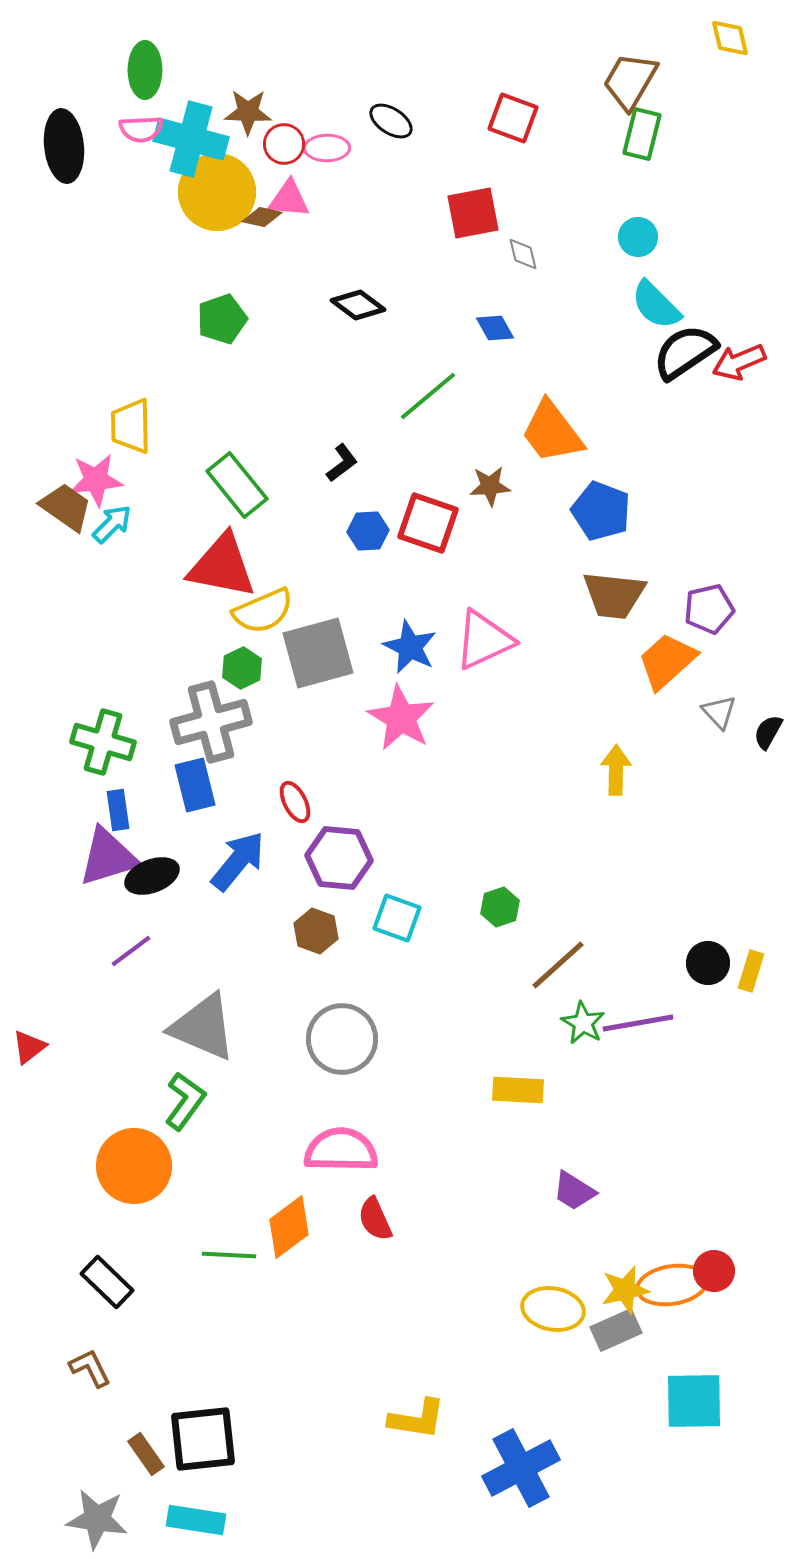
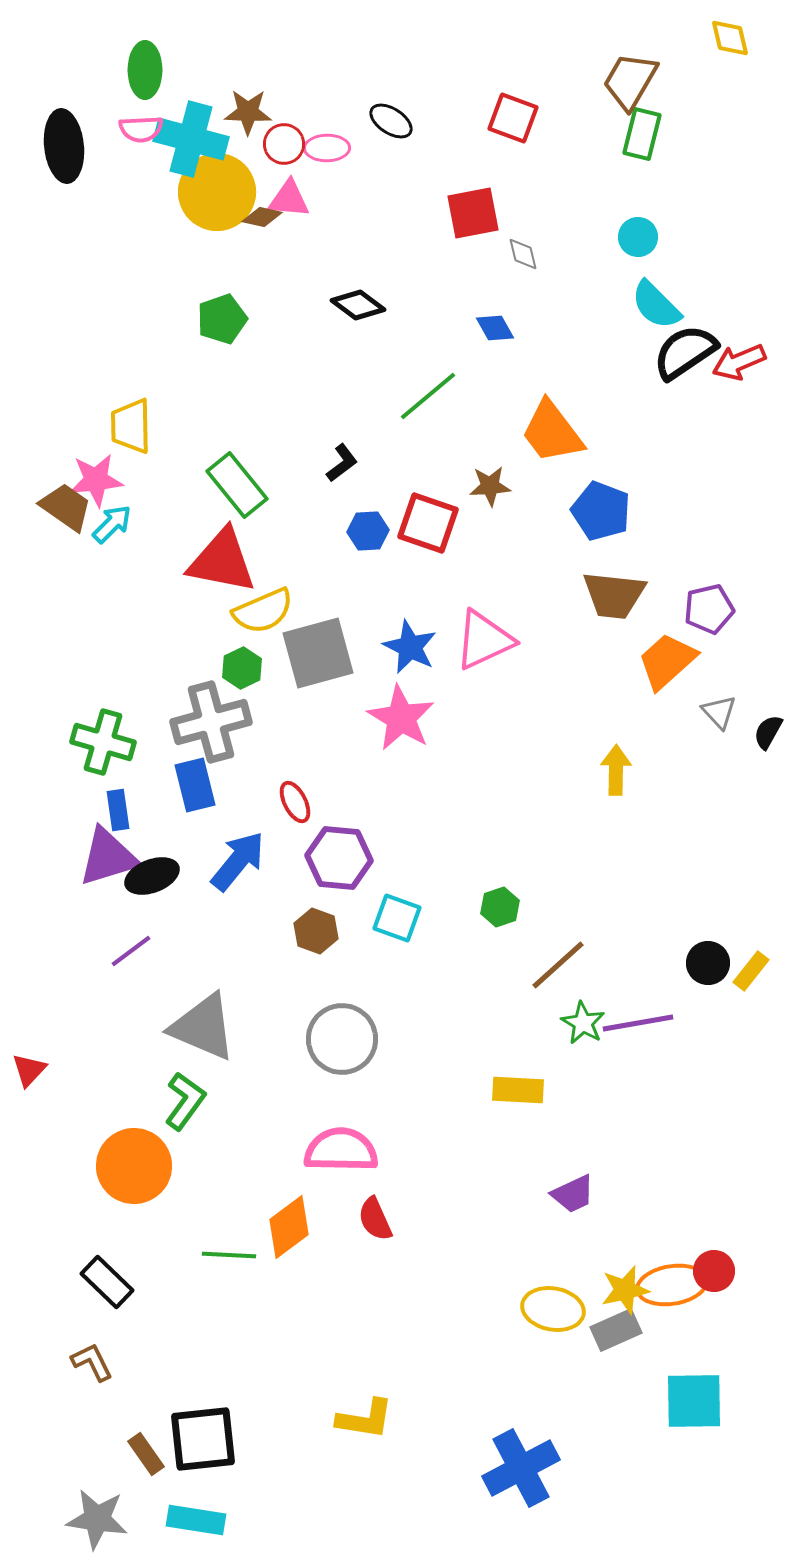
red triangle at (222, 566): moved 5 px up
yellow rectangle at (751, 971): rotated 21 degrees clockwise
red triangle at (29, 1047): moved 23 px down; rotated 9 degrees counterclockwise
purple trapezoid at (574, 1191): moved 1 px left, 3 px down; rotated 57 degrees counterclockwise
brown L-shape at (90, 1368): moved 2 px right, 6 px up
yellow L-shape at (417, 1419): moved 52 px left
